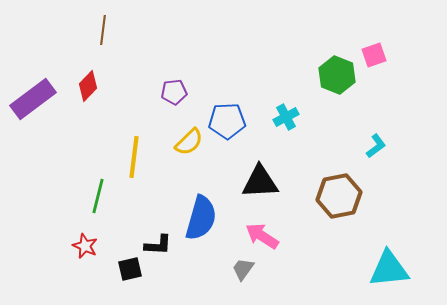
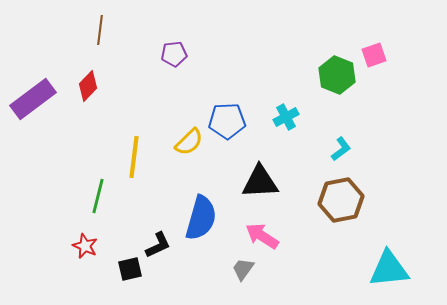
brown line: moved 3 px left
purple pentagon: moved 38 px up
cyan L-shape: moved 35 px left, 3 px down
brown hexagon: moved 2 px right, 4 px down
black L-shape: rotated 28 degrees counterclockwise
